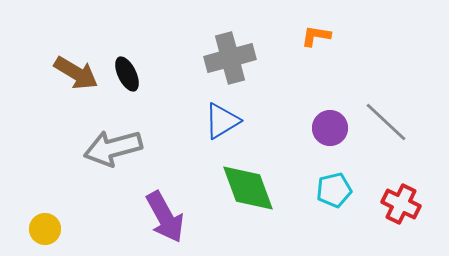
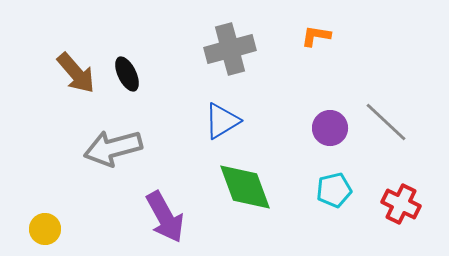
gray cross: moved 9 px up
brown arrow: rotated 18 degrees clockwise
green diamond: moved 3 px left, 1 px up
